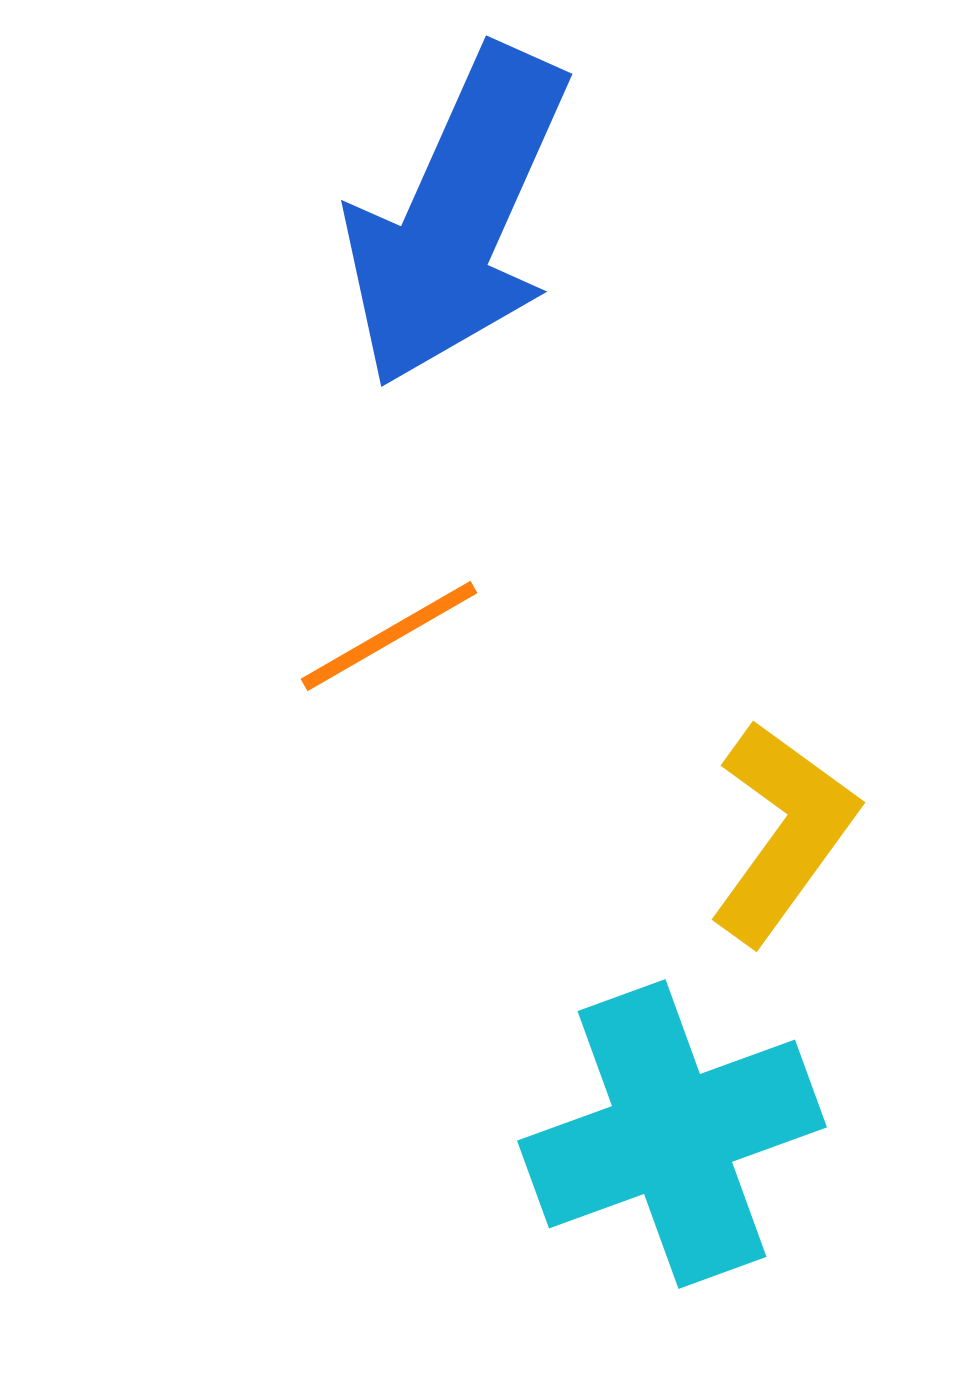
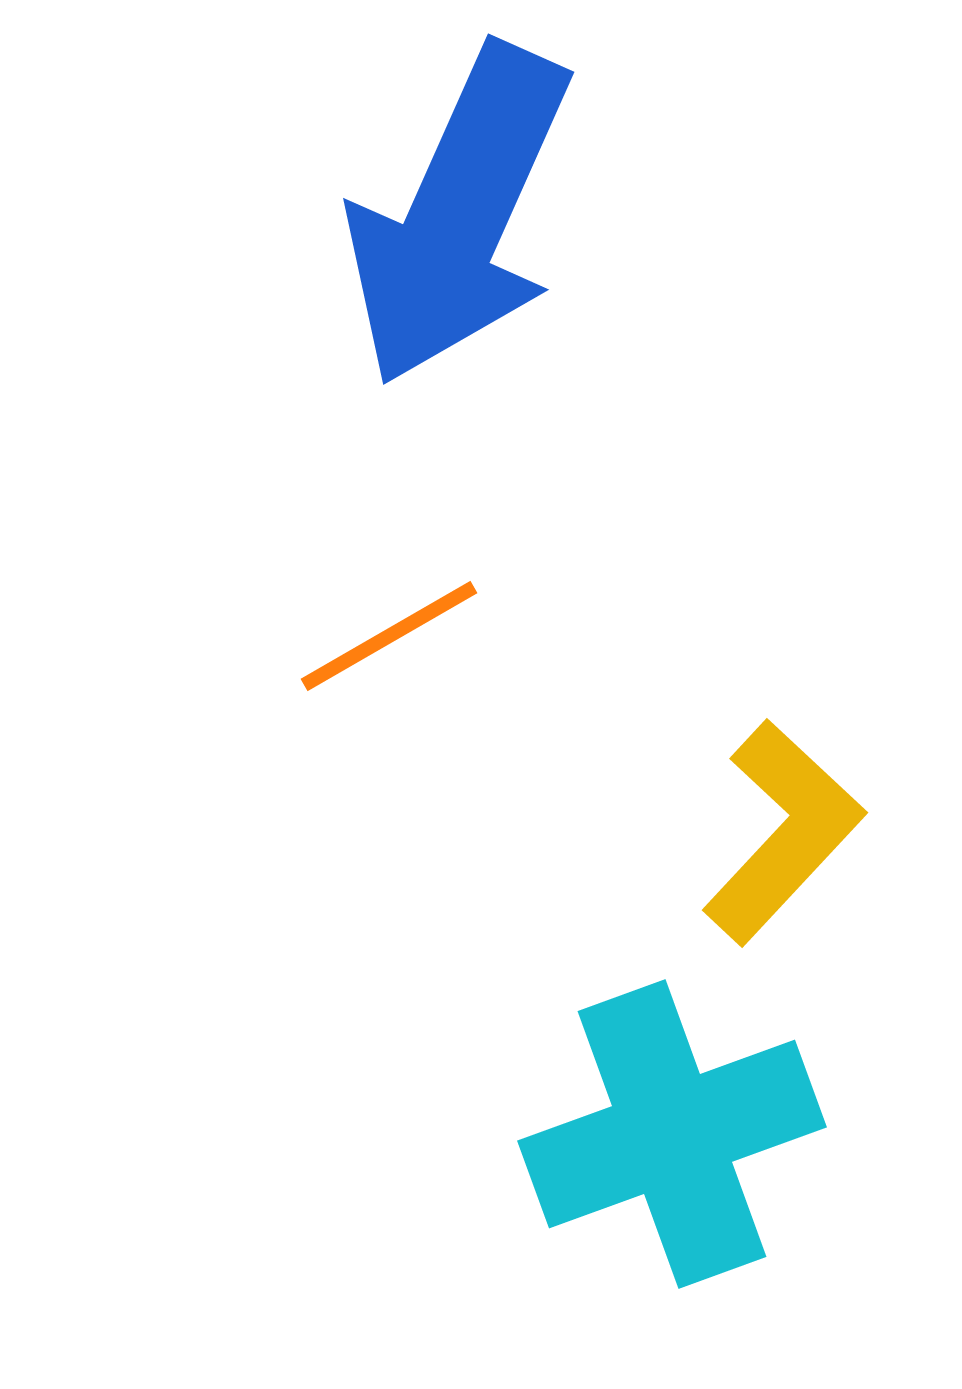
blue arrow: moved 2 px right, 2 px up
yellow L-shape: rotated 7 degrees clockwise
